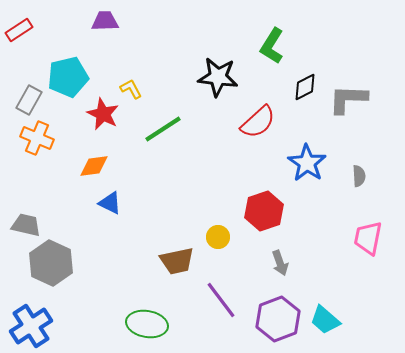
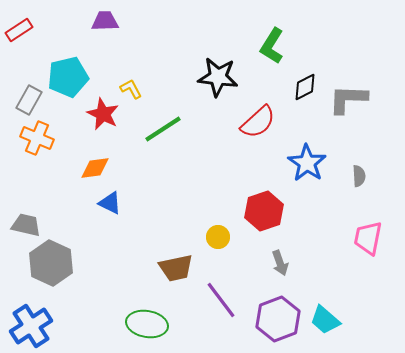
orange diamond: moved 1 px right, 2 px down
brown trapezoid: moved 1 px left, 7 px down
